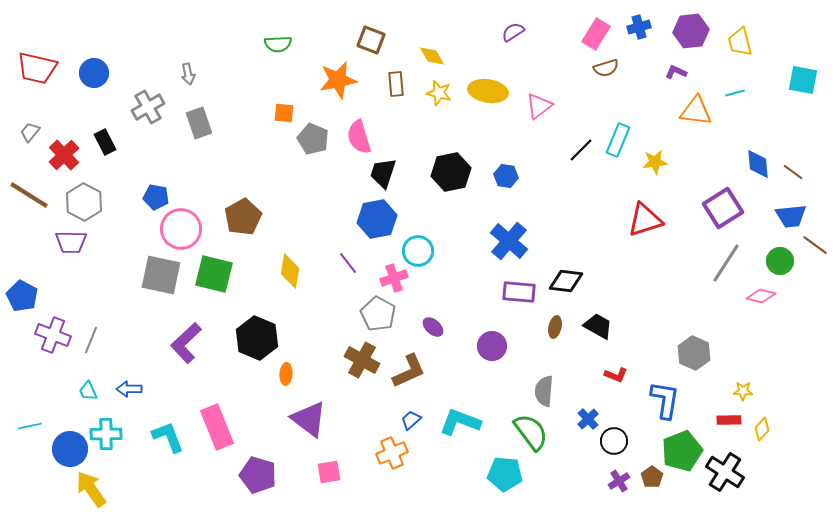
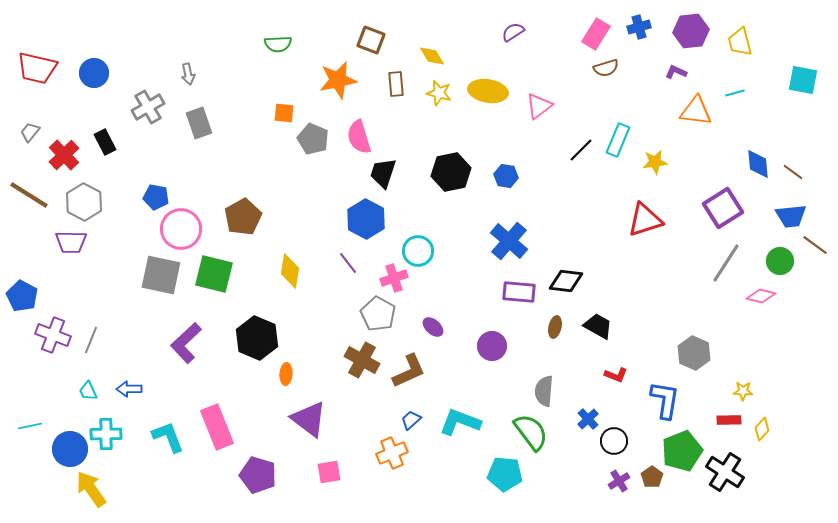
blue hexagon at (377, 219): moved 11 px left; rotated 21 degrees counterclockwise
